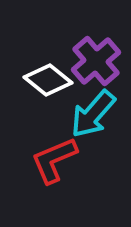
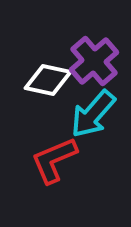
purple cross: moved 2 px left
white diamond: rotated 27 degrees counterclockwise
